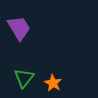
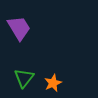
orange star: rotated 18 degrees clockwise
